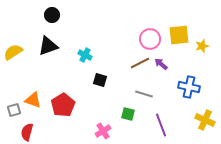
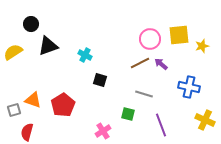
black circle: moved 21 px left, 9 px down
